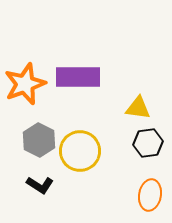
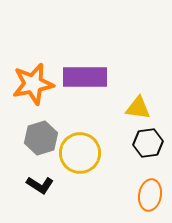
purple rectangle: moved 7 px right
orange star: moved 8 px right; rotated 9 degrees clockwise
gray hexagon: moved 2 px right, 2 px up; rotated 16 degrees clockwise
yellow circle: moved 2 px down
